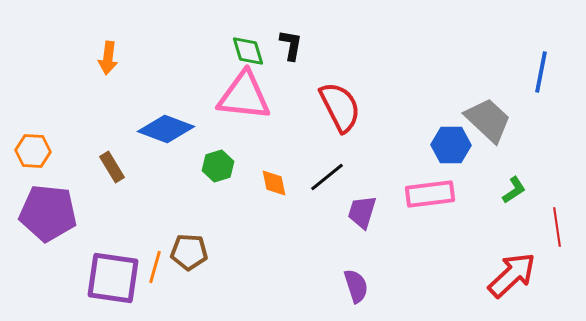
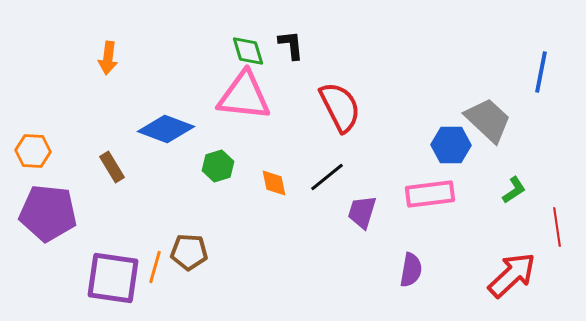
black L-shape: rotated 16 degrees counterclockwise
purple semicircle: moved 55 px right, 16 px up; rotated 28 degrees clockwise
